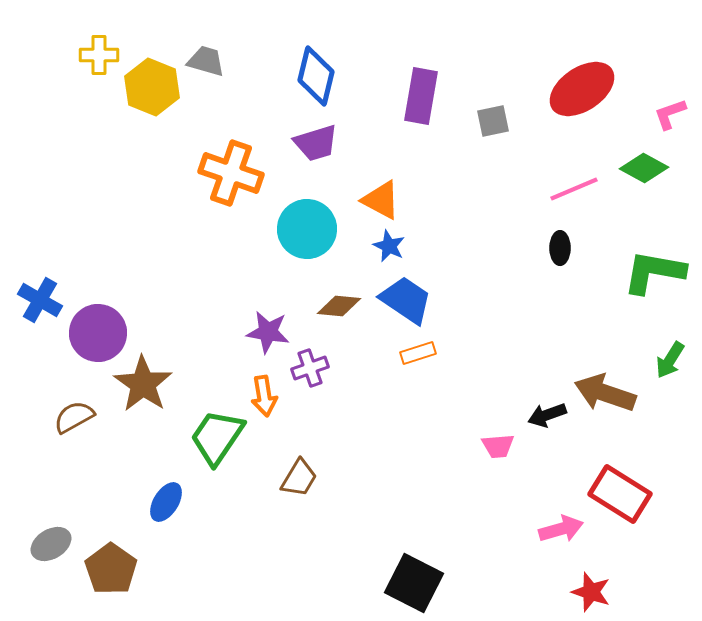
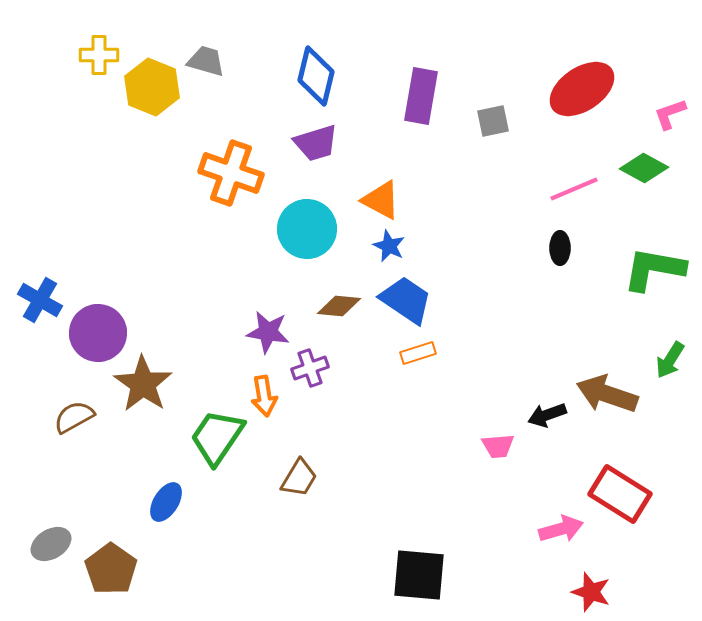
green L-shape: moved 3 px up
brown arrow: moved 2 px right, 1 px down
black square: moved 5 px right, 8 px up; rotated 22 degrees counterclockwise
